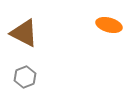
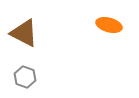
gray hexagon: rotated 20 degrees counterclockwise
